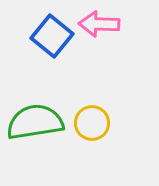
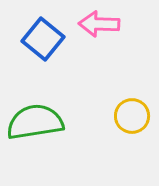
blue square: moved 9 px left, 3 px down
yellow circle: moved 40 px right, 7 px up
